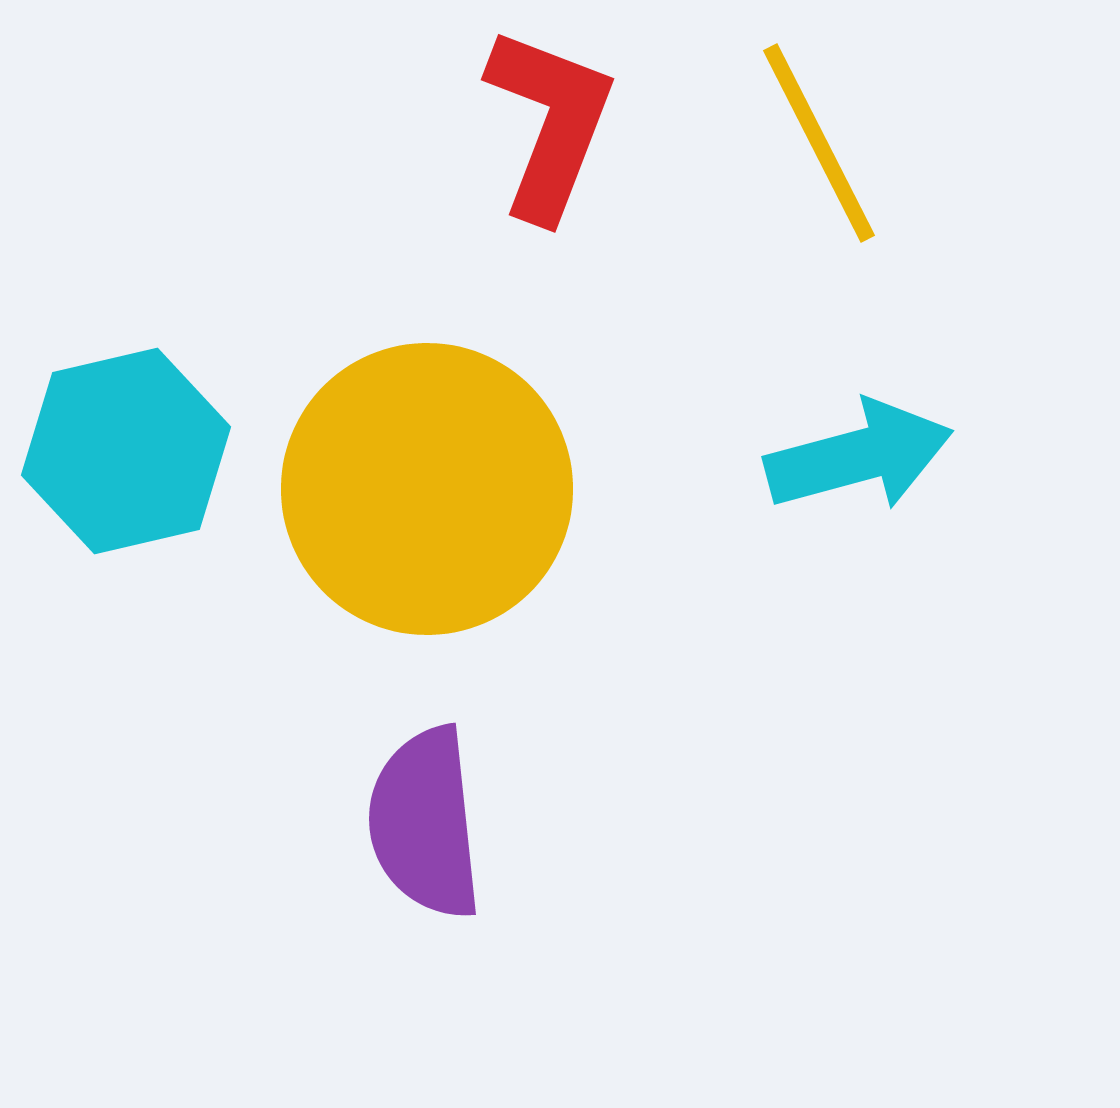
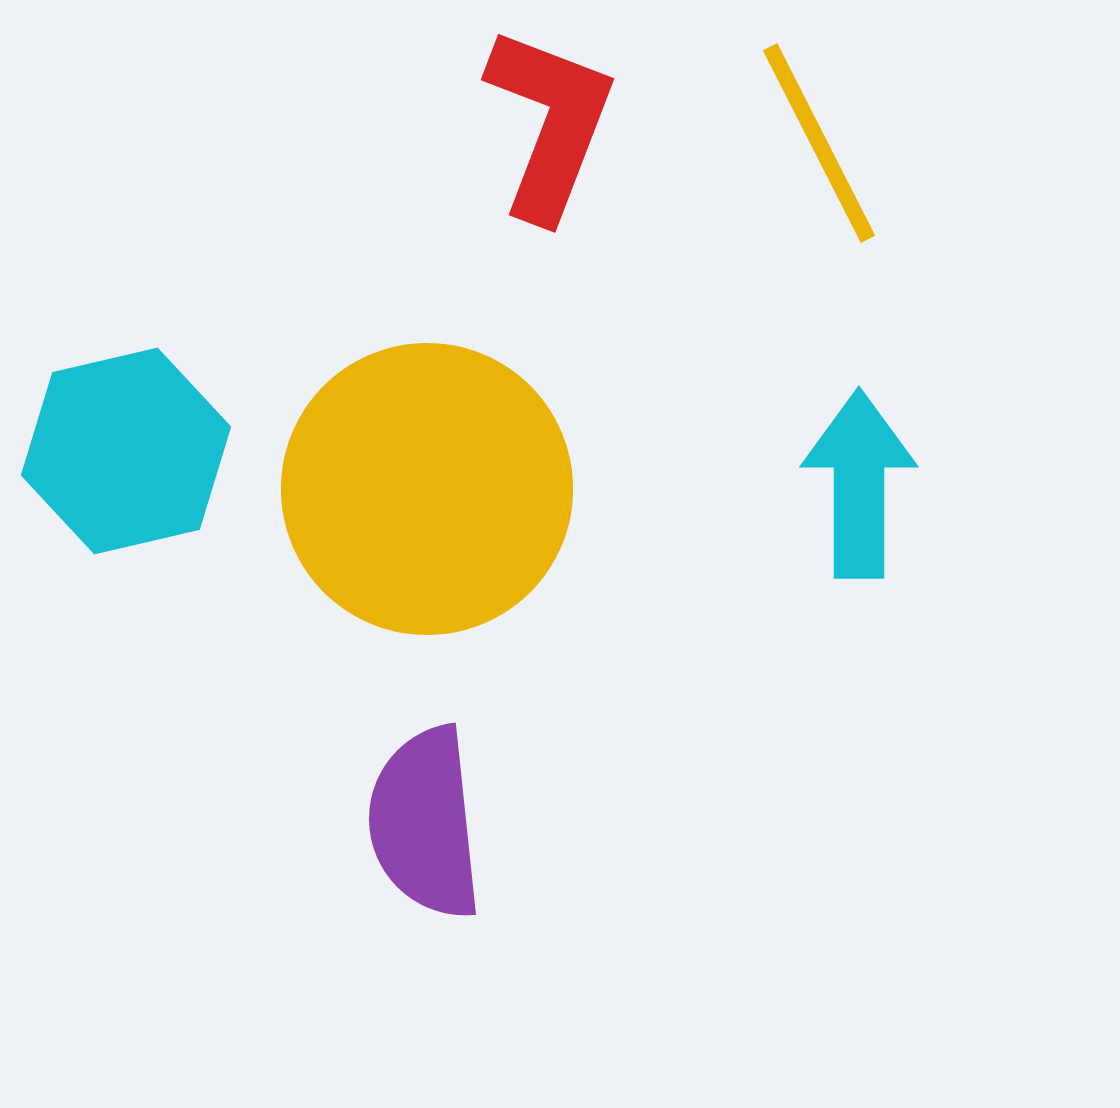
cyan arrow: moved 28 px down; rotated 75 degrees counterclockwise
